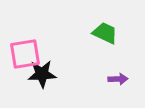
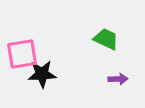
green trapezoid: moved 1 px right, 6 px down
pink square: moved 3 px left
